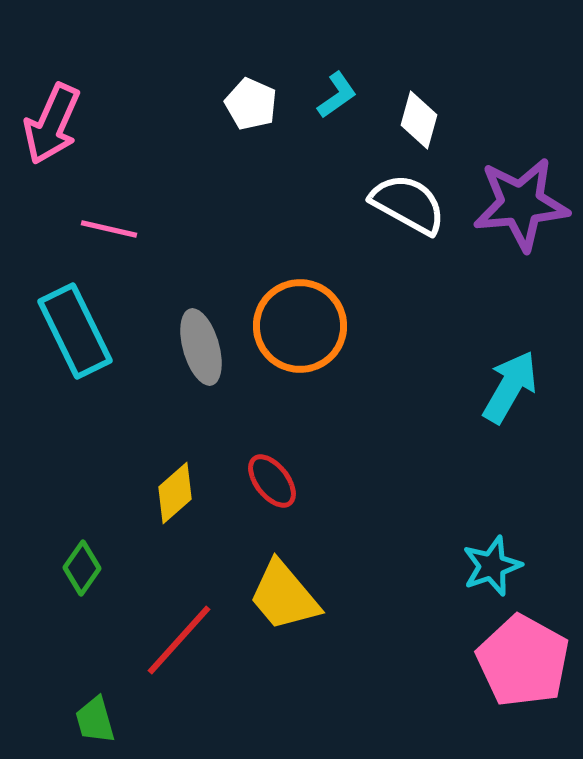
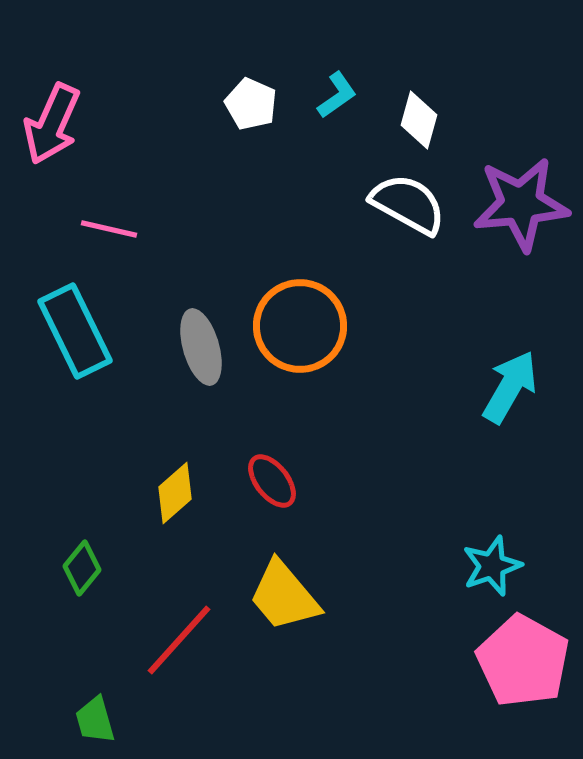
green diamond: rotated 4 degrees clockwise
